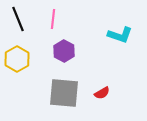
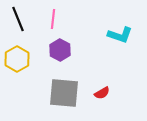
purple hexagon: moved 4 px left, 1 px up
